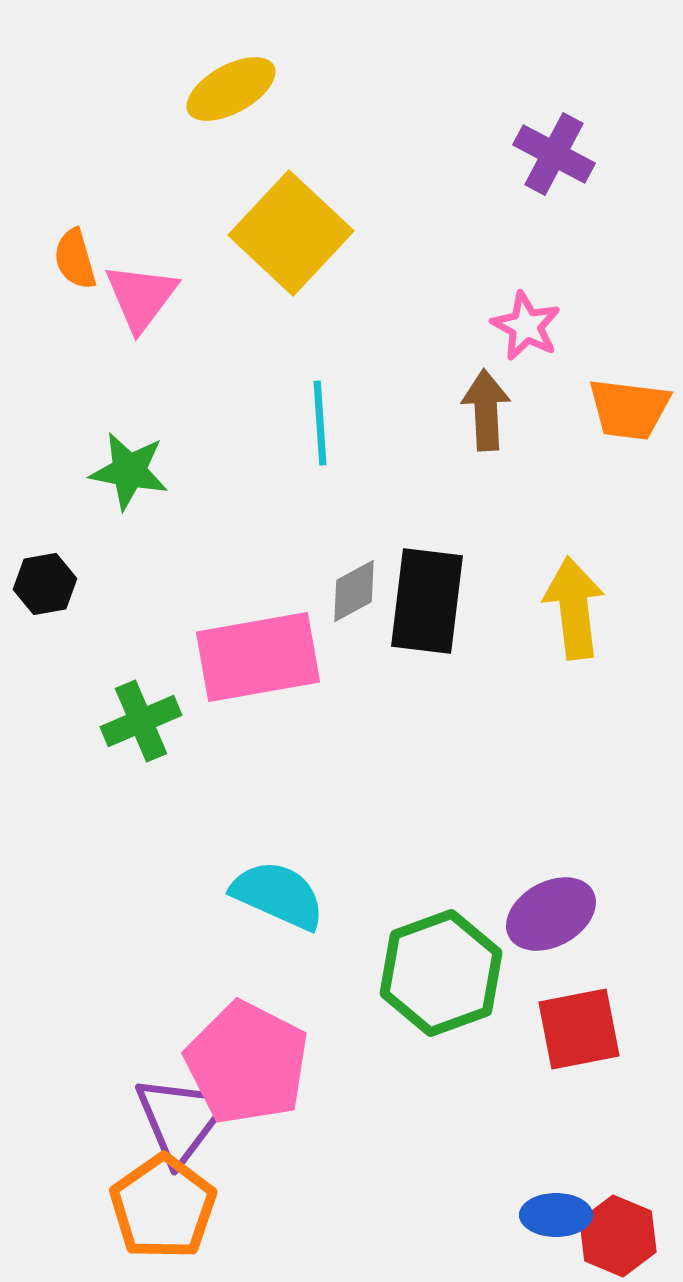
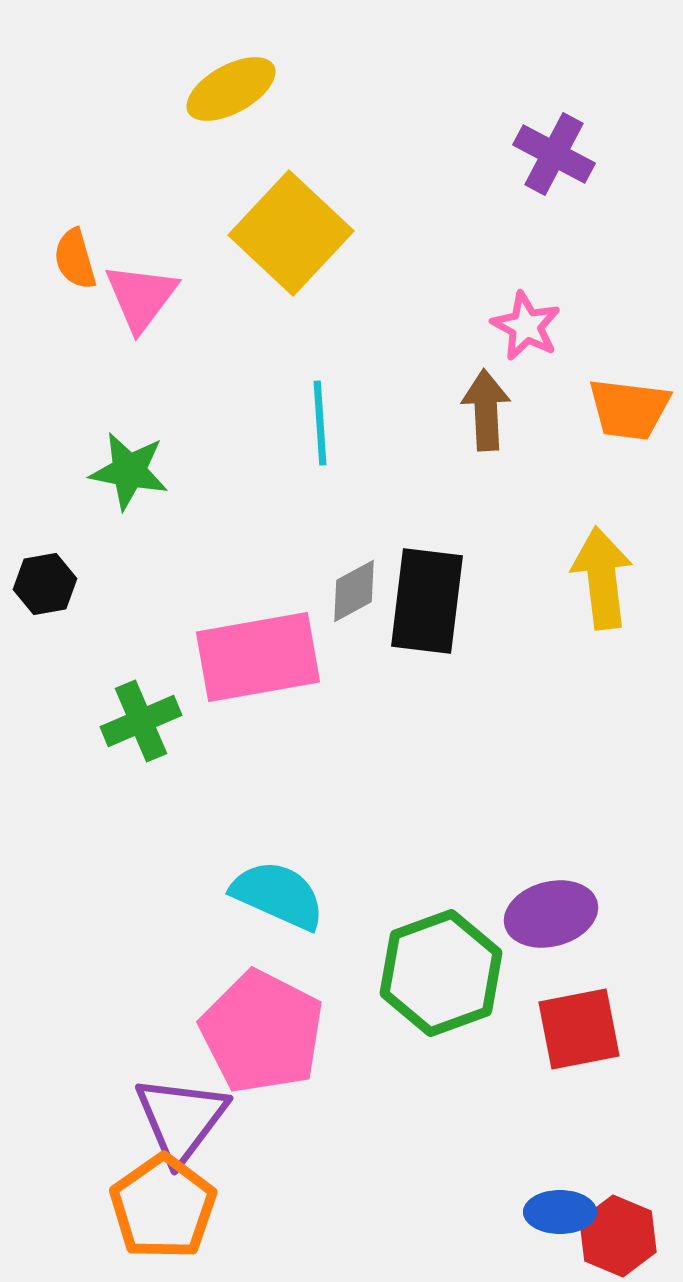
yellow arrow: moved 28 px right, 30 px up
purple ellipse: rotated 14 degrees clockwise
pink pentagon: moved 15 px right, 31 px up
blue ellipse: moved 4 px right, 3 px up
